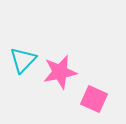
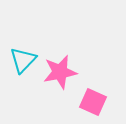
pink square: moved 1 px left, 3 px down
